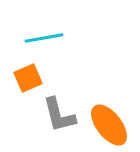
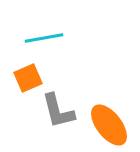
gray L-shape: moved 1 px left, 4 px up
